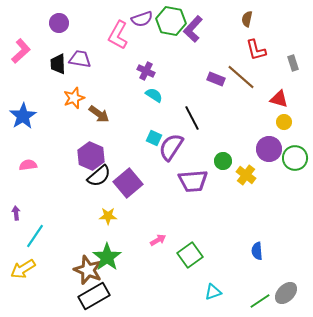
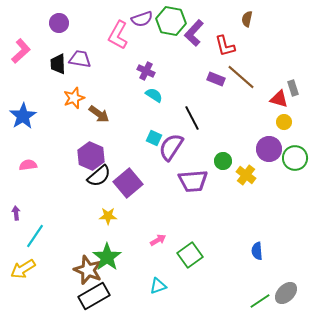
purple L-shape at (193, 29): moved 1 px right, 4 px down
red L-shape at (256, 50): moved 31 px left, 4 px up
gray rectangle at (293, 63): moved 25 px down
cyan triangle at (213, 292): moved 55 px left, 6 px up
